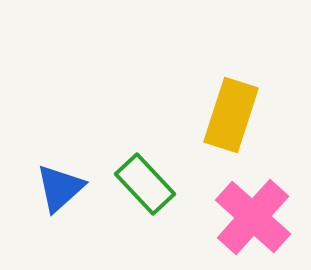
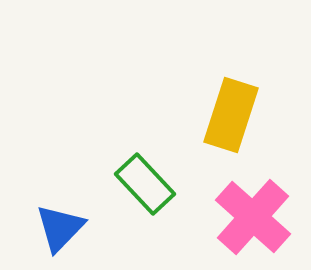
blue triangle: moved 40 px down; rotated 4 degrees counterclockwise
